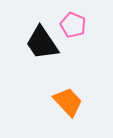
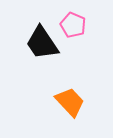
orange trapezoid: moved 2 px right
